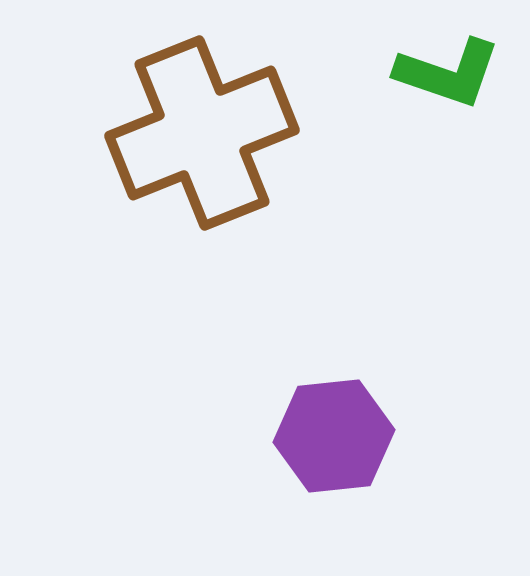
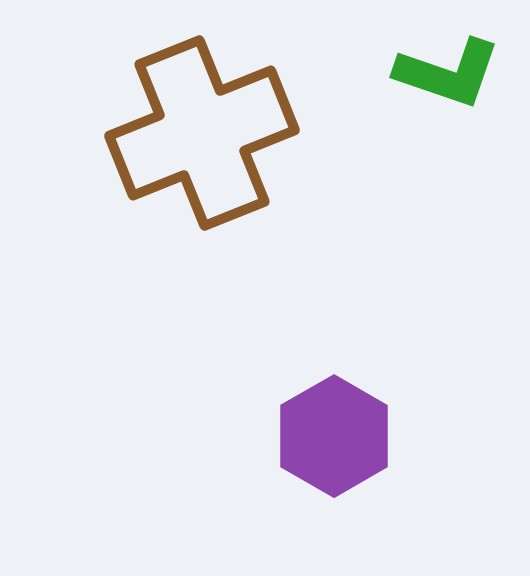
purple hexagon: rotated 24 degrees counterclockwise
